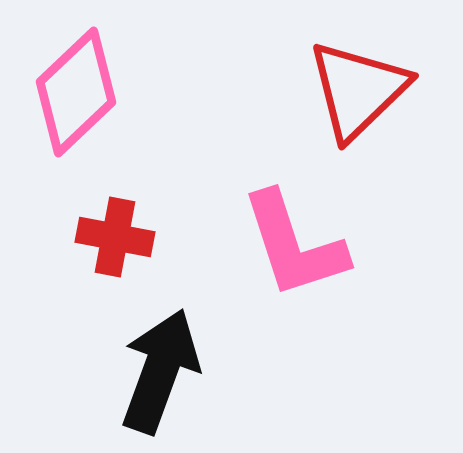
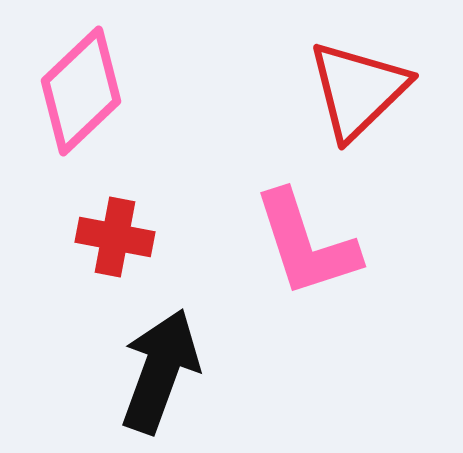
pink diamond: moved 5 px right, 1 px up
pink L-shape: moved 12 px right, 1 px up
